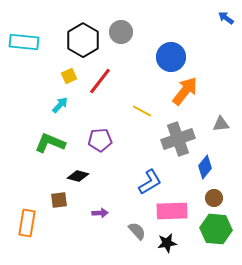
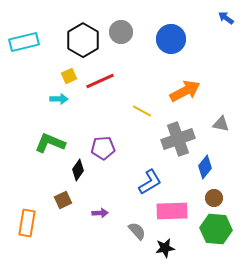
cyan rectangle: rotated 20 degrees counterclockwise
blue circle: moved 18 px up
red line: rotated 28 degrees clockwise
orange arrow: rotated 24 degrees clockwise
cyan arrow: moved 1 px left, 6 px up; rotated 48 degrees clockwise
gray triangle: rotated 18 degrees clockwise
purple pentagon: moved 3 px right, 8 px down
black diamond: moved 6 px up; rotated 70 degrees counterclockwise
brown square: moved 4 px right; rotated 18 degrees counterclockwise
black star: moved 2 px left, 5 px down
